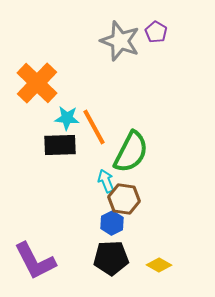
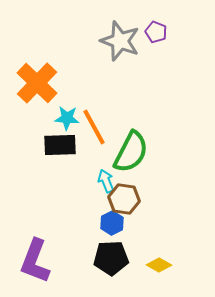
purple pentagon: rotated 10 degrees counterclockwise
purple L-shape: rotated 48 degrees clockwise
